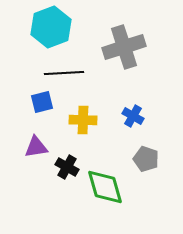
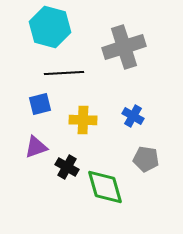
cyan hexagon: moved 1 px left; rotated 24 degrees counterclockwise
blue square: moved 2 px left, 2 px down
purple triangle: rotated 10 degrees counterclockwise
gray pentagon: rotated 10 degrees counterclockwise
